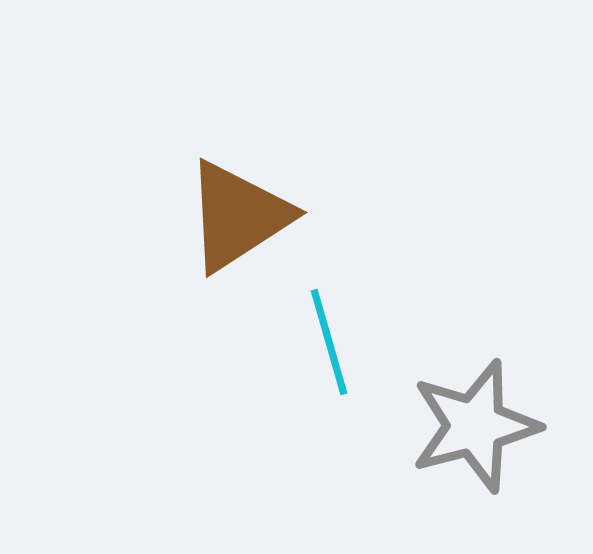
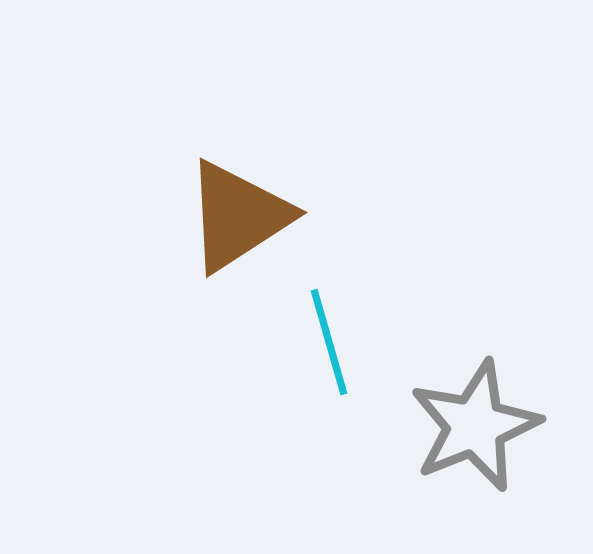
gray star: rotated 7 degrees counterclockwise
